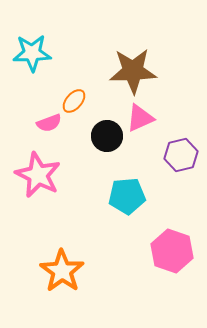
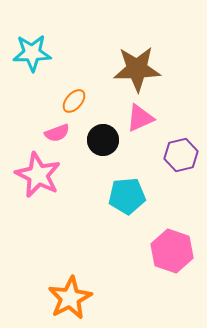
brown star: moved 4 px right, 2 px up
pink semicircle: moved 8 px right, 10 px down
black circle: moved 4 px left, 4 px down
orange star: moved 8 px right, 27 px down; rotated 9 degrees clockwise
